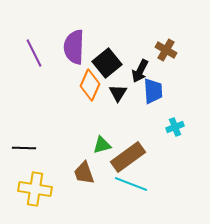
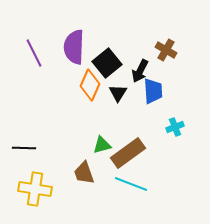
brown rectangle: moved 4 px up
